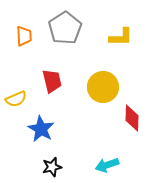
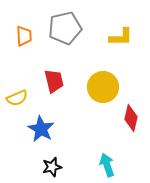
gray pentagon: rotated 20 degrees clockwise
red trapezoid: moved 2 px right
yellow semicircle: moved 1 px right, 1 px up
red diamond: moved 1 px left; rotated 12 degrees clockwise
cyan arrow: rotated 90 degrees clockwise
